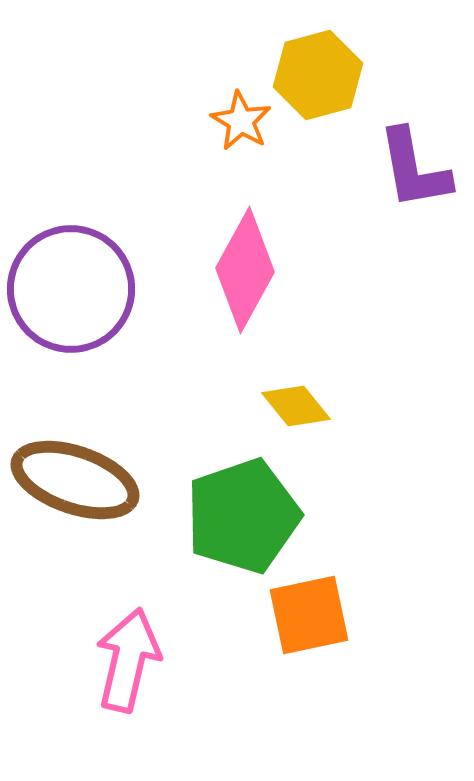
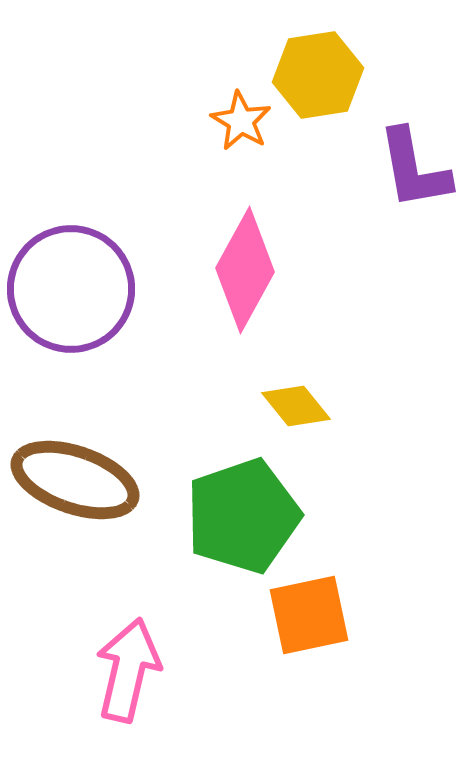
yellow hexagon: rotated 6 degrees clockwise
pink arrow: moved 10 px down
